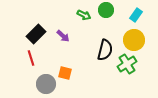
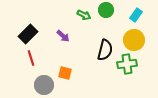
black rectangle: moved 8 px left
green cross: rotated 24 degrees clockwise
gray circle: moved 2 px left, 1 px down
